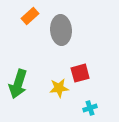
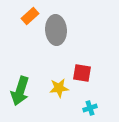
gray ellipse: moved 5 px left
red square: moved 2 px right; rotated 24 degrees clockwise
green arrow: moved 2 px right, 7 px down
